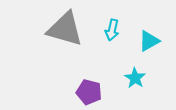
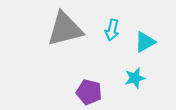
gray triangle: rotated 30 degrees counterclockwise
cyan triangle: moved 4 px left, 1 px down
cyan star: rotated 25 degrees clockwise
